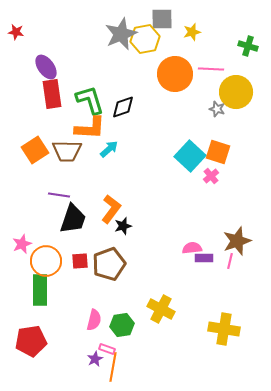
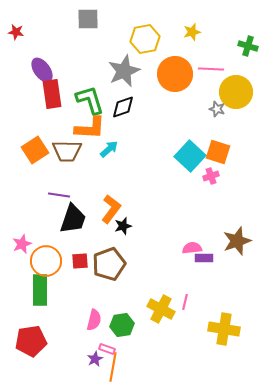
gray square at (162, 19): moved 74 px left
gray star at (121, 34): moved 3 px right, 37 px down
purple ellipse at (46, 67): moved 4 px left, 3 px down
pink cross at (211, 176): rotated 21 degrees clockwise
pink line at (230, 261): moved 45 px left, 41 px down
